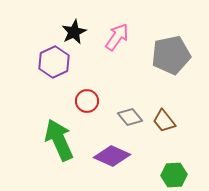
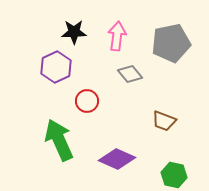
black star: rotated 25 degrees clockwise
pink arrow: moved 1 px up; rotated 28 degrees counterclockwise
gray pentagon: moved 12 px up
purple hexagon: moved 2 px right, 5 px down
gray diamond: moved 43 px up
brown trapezoid: rotated 30 degrees counterclockwise
purple diamond: moved 5 px right, 3 px down
green hexagon: rotated 15 degrees clockwise
